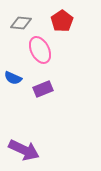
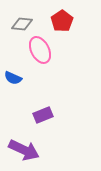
gray diamond: moved 1 px right, 1 px down
purple rectangle: moved 26 px down
